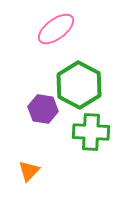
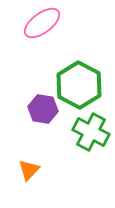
pink ellipse: moved 14 px left, 6 px up
green cross: rotated 24 degrees clockwise
orange triangle: moved 1 px up
